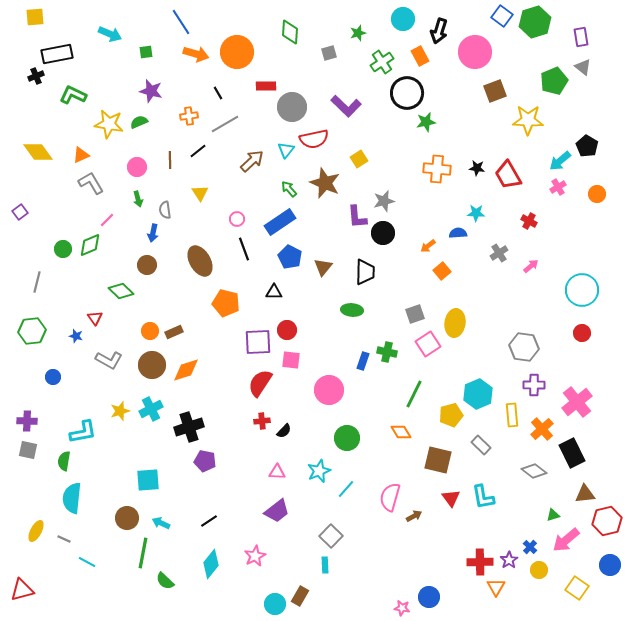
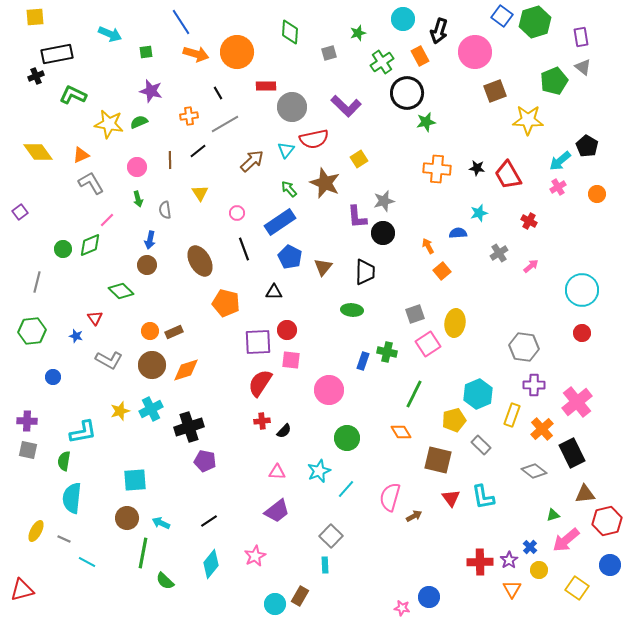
cyan star at (476, 213): moved 3 px right; rotated 18 degrees counterclockwise
pink circle at (237, 219): moved 6 px up
blue arrow at (153, 233): moved 3 px left, 7 px down
orange arrow at (428, 246): rotated 98 degrees clockwise
yellow pentagon at (451, 415): moved 3 px right, 5 px down
yellow rectangle at (512, 415): rotated 25 degrees clockwise
cyan square at (148, 480): moved 13 px left
orange triangle at (496, 587): moved 16 px right, 2 px down
